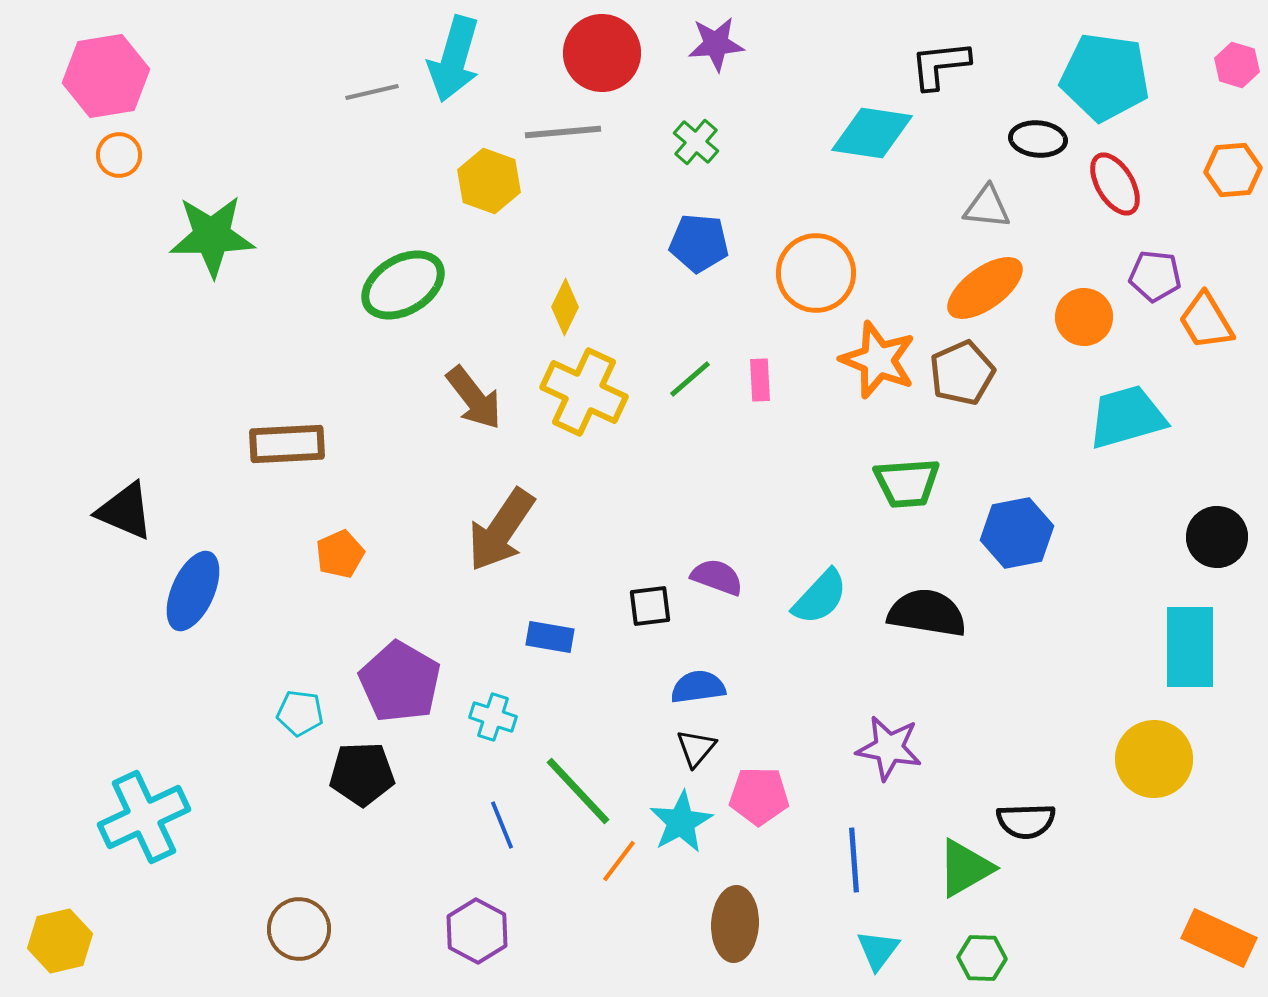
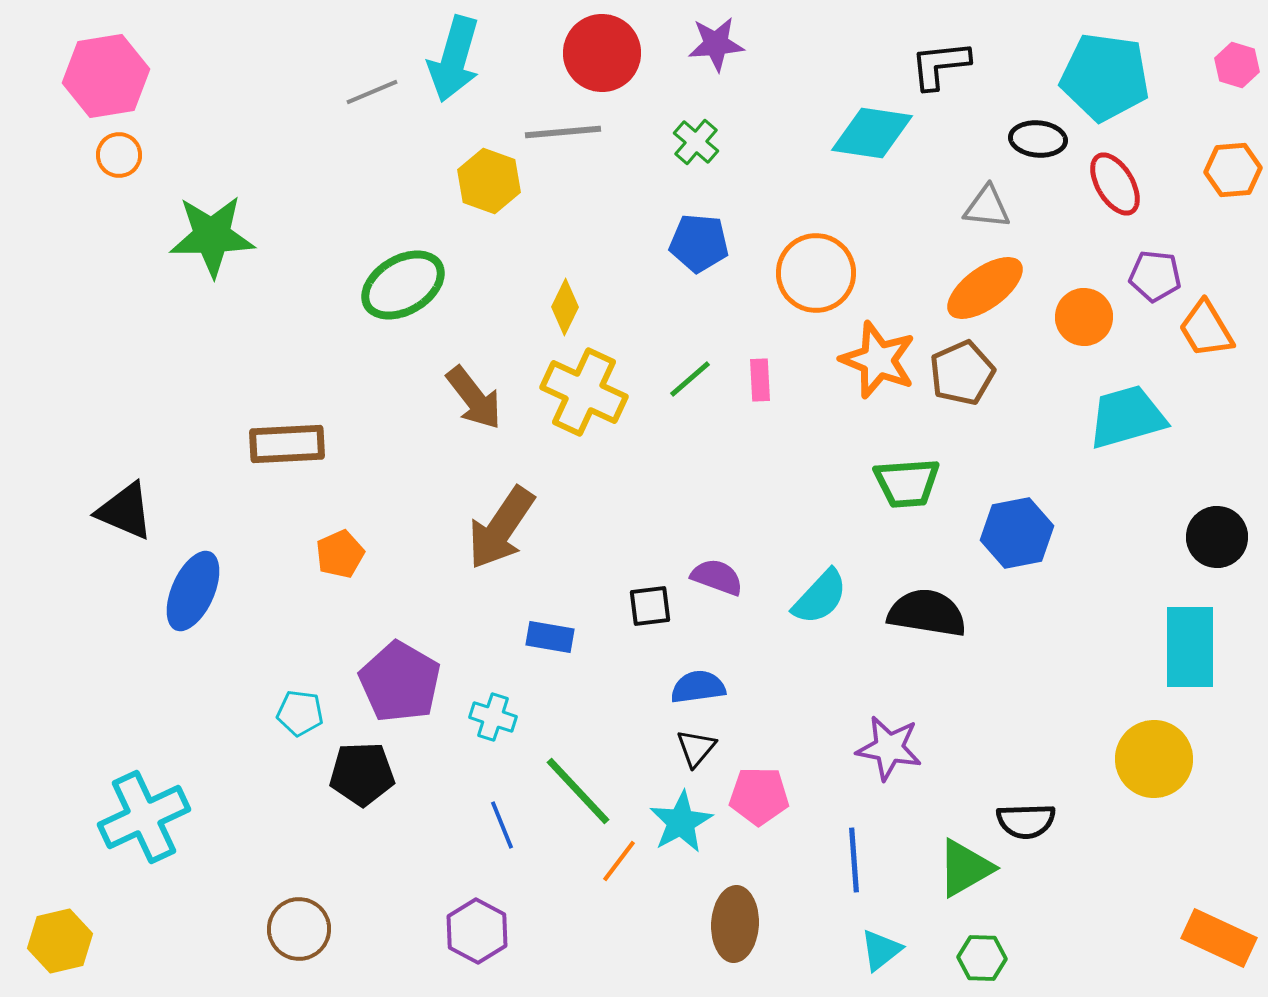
gray line at (372, 92): rotated 10 degrees counterclockwise
orange trapezoid at (1206, 321): moved 8 px down
brown arrow at (501, 530): moved 2 px up
cyan triangle at (878, 950): moved 3 px right; rotated 15 degrees clockwise
